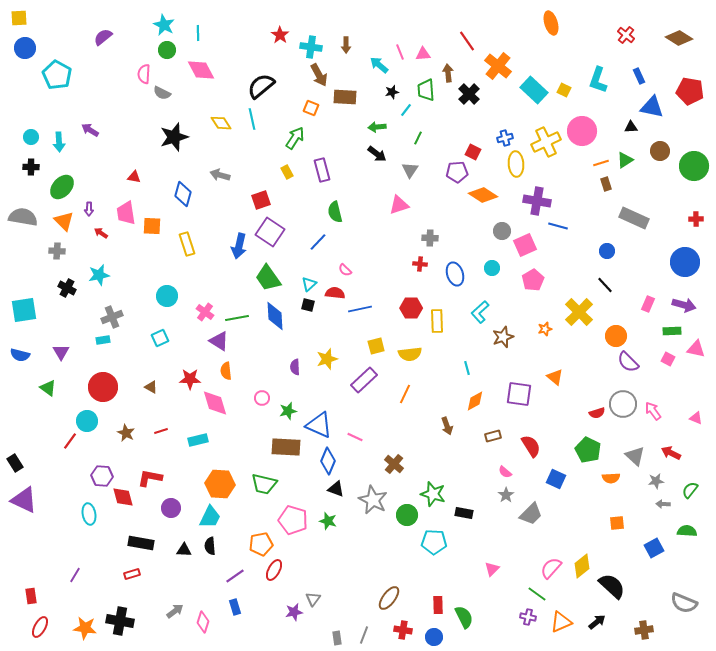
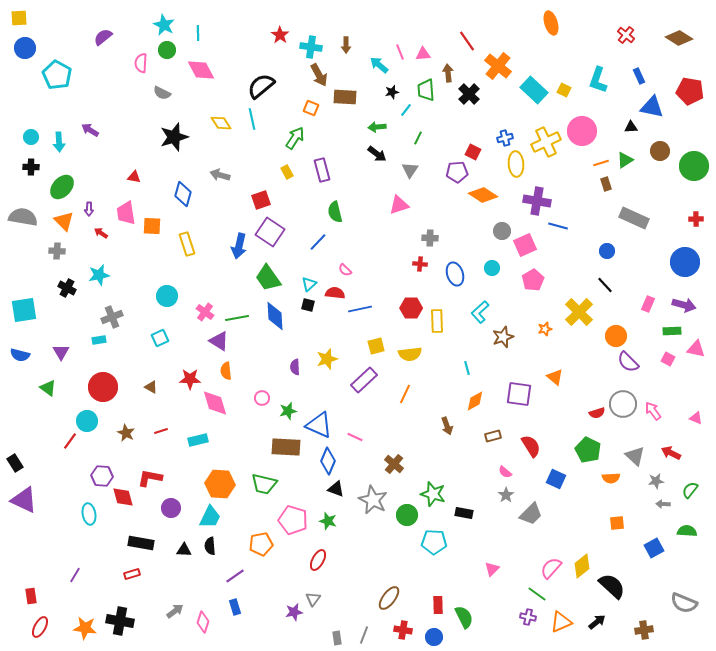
pink semicircle at (144, 74): moved 3 px left, 11 px up
cyan rectangle at (103, 340): moved 4 px left
red ellipse at (274, 570): moved 44 px right, 10 px up
